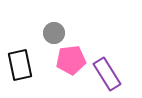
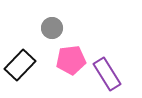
gray circle: moved 2 px left, 5 px up
black rectangle: rotated 56 degrees clockwise
